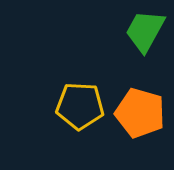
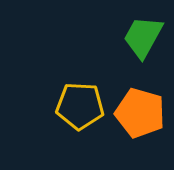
green trapezoid: moved 2 px left, 6 px down
